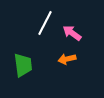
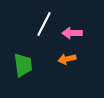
white line: moved 1 px left, 1 px down
pink arrow: rotated 36 degrees counterclockwise
